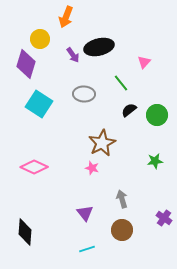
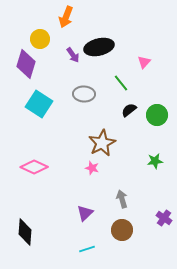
purple triangle: rotated 24 degrees clockwise
